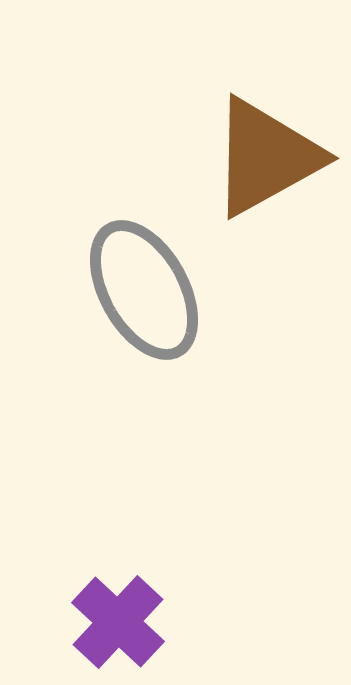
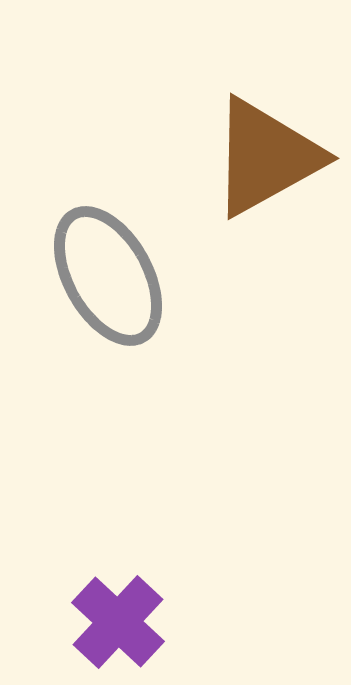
gray ellipse: moved 36 px left, 14 px up
